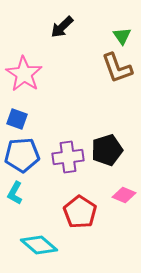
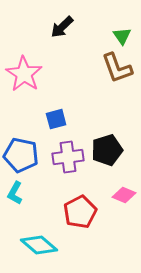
blue square: moved 39 px right; rotated 35 degrees counterclockwise
blue pentagon: moved 1 px left; rotated 16 degrees clockwise
red pentagon: rotated 12 degrees clockwise
